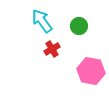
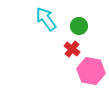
cyan arrow: moved 4 px right, 2 px up
red cross: moved 20 px right; rotated 21 degrees counterclockwise
